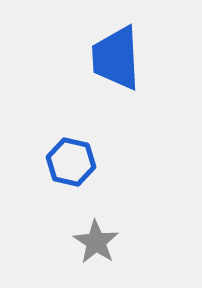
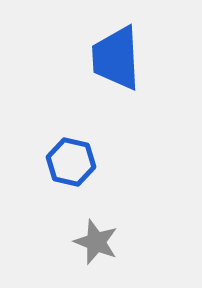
gray star: rotated 12 degrees counterclockwise
